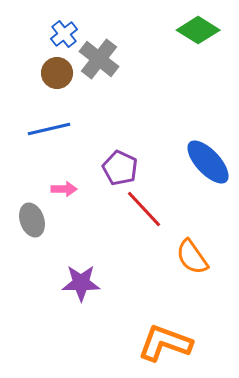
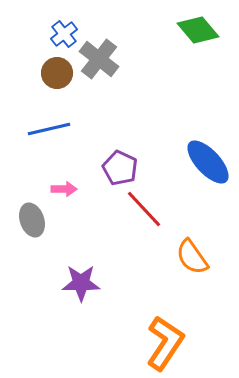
green diamond: rotated 18 degrees clockwise
orange L-shape: rotated 104 degrees clockwise
